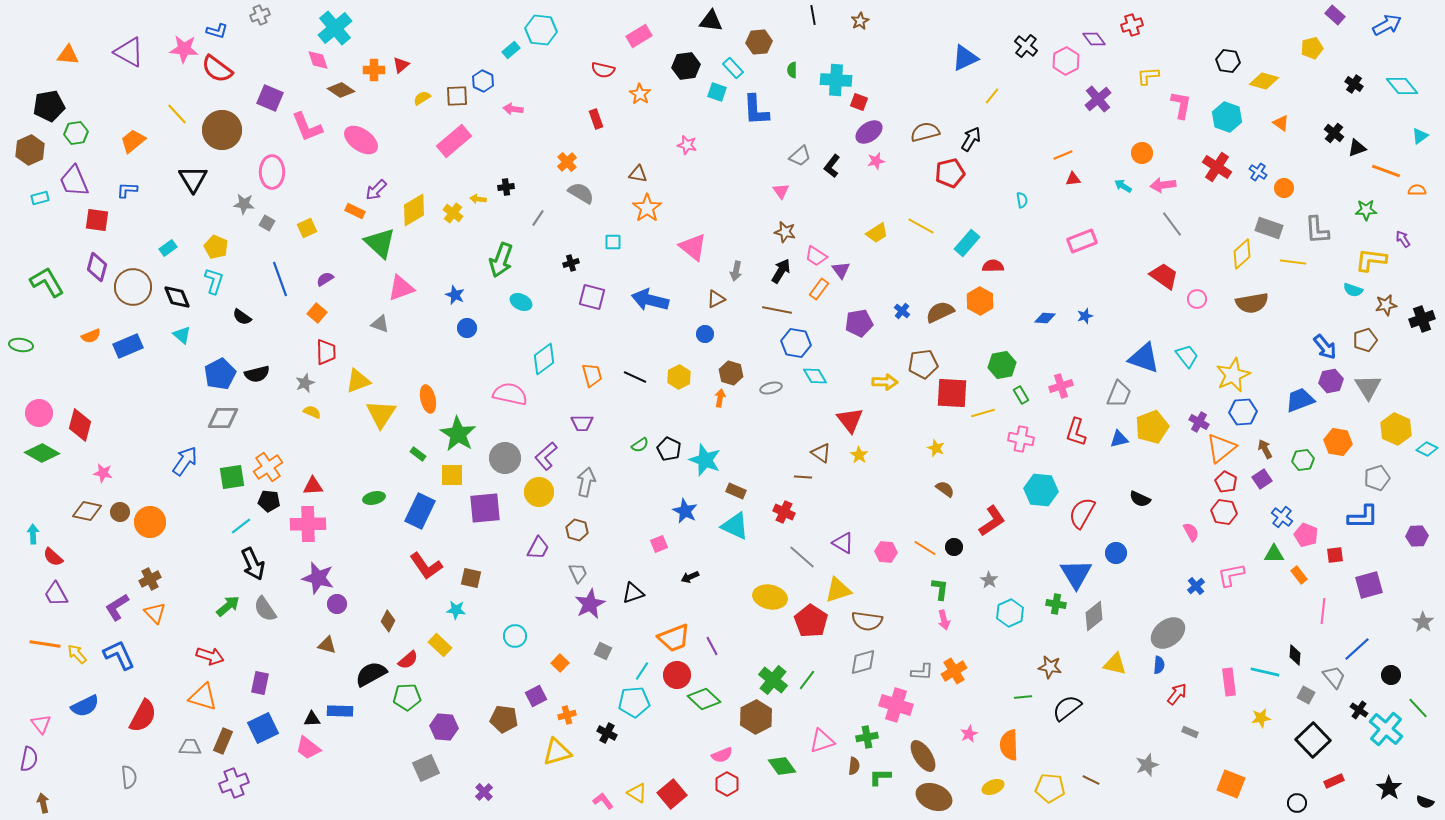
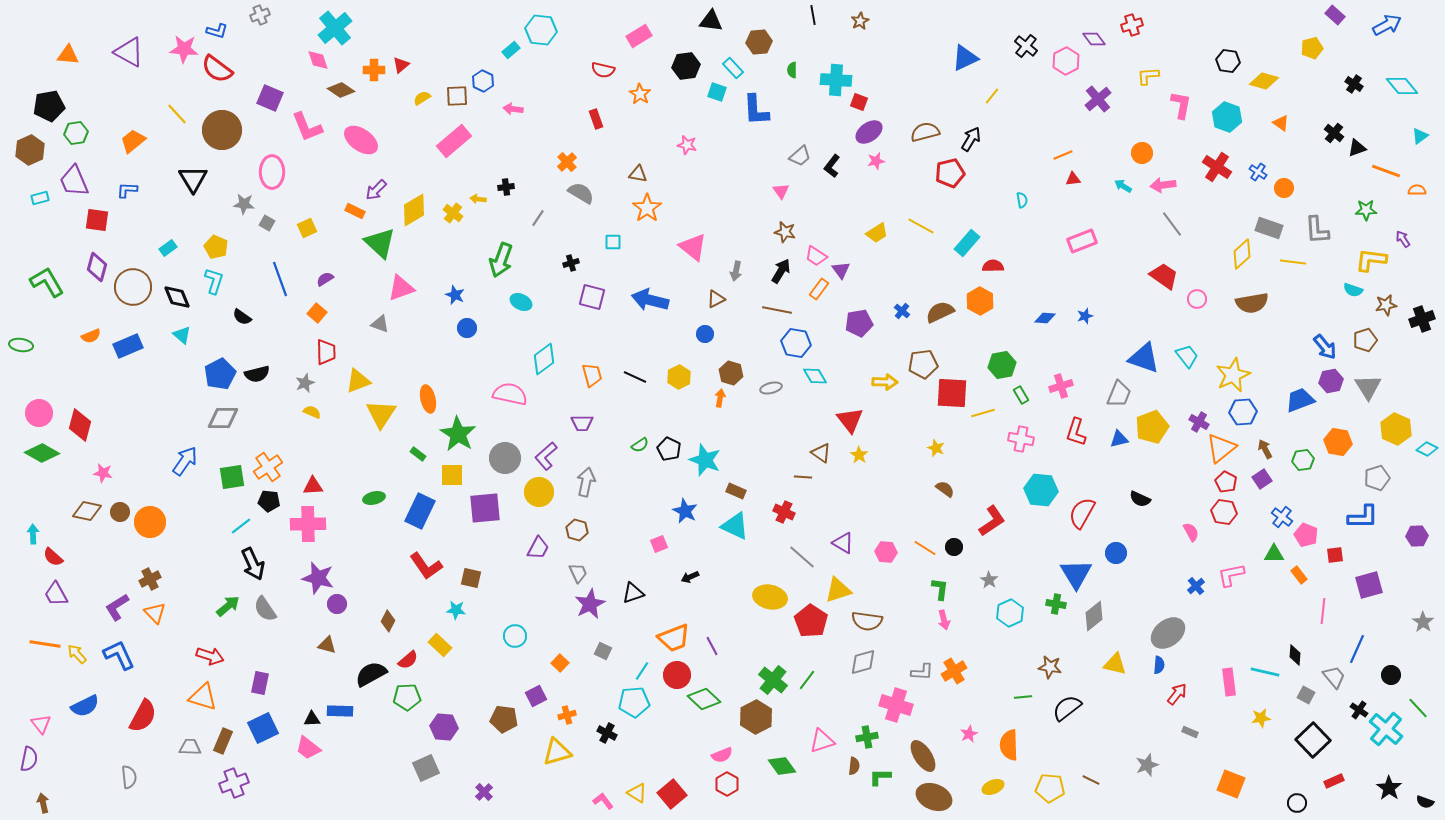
blue line at (1357, 649): rotated 24 degrees counterclockwise
